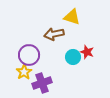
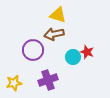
yellow triangle: moved 14 px left, 2 px up
purple circle: moved 4 px right, 5 px up
yellow star: moved 10 px left, 11 px down; rotated 21 degrees clockwise
purple cross: moved 6 px right, 3 px up
